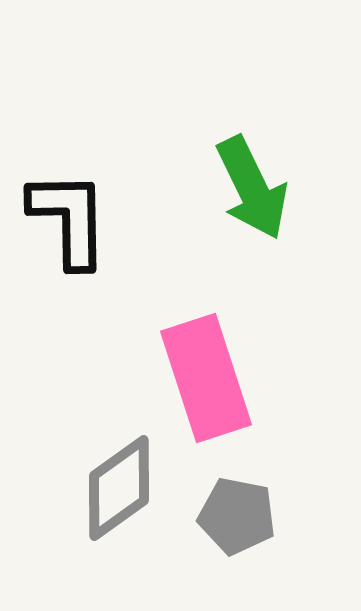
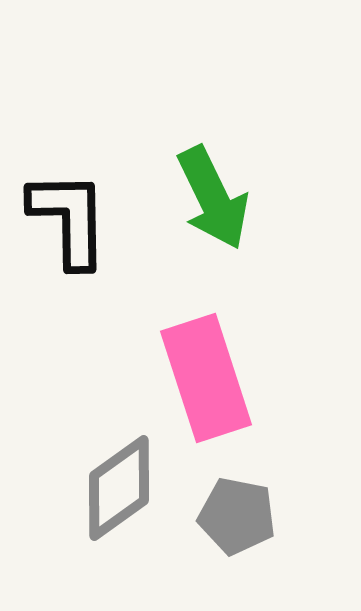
green arrow: moved 39 px left, 10 px down
